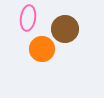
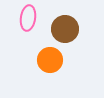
orange circle: moved 8 px right, 11 px down
